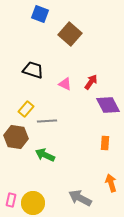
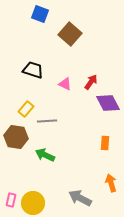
purple diamond: moved 2 px up
